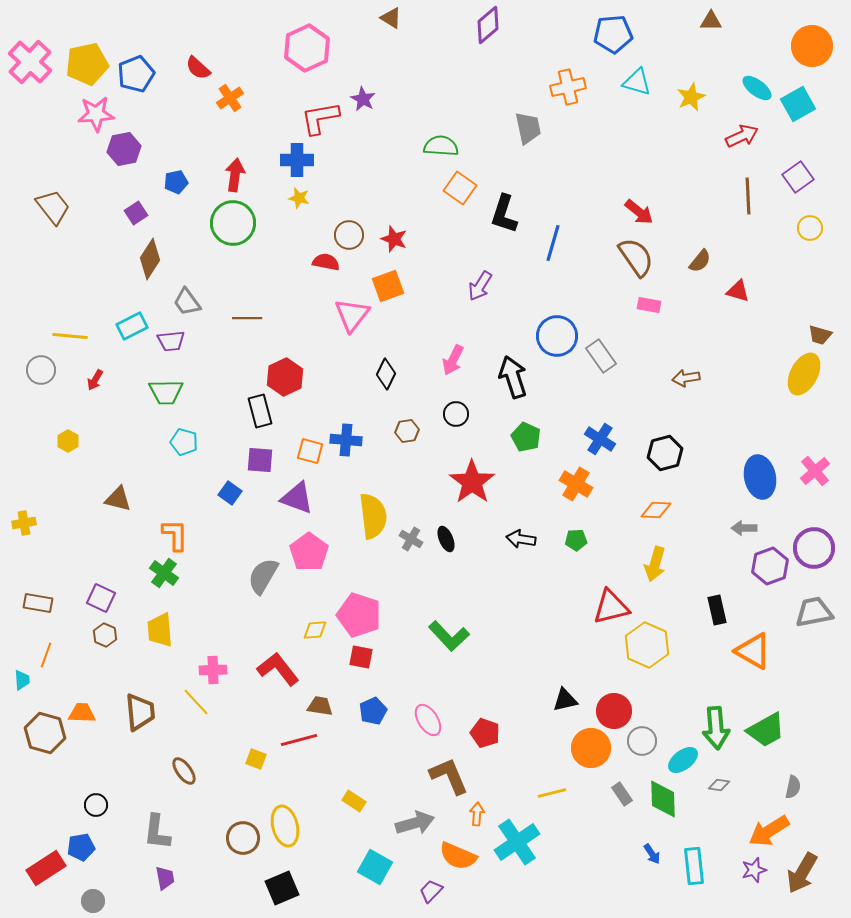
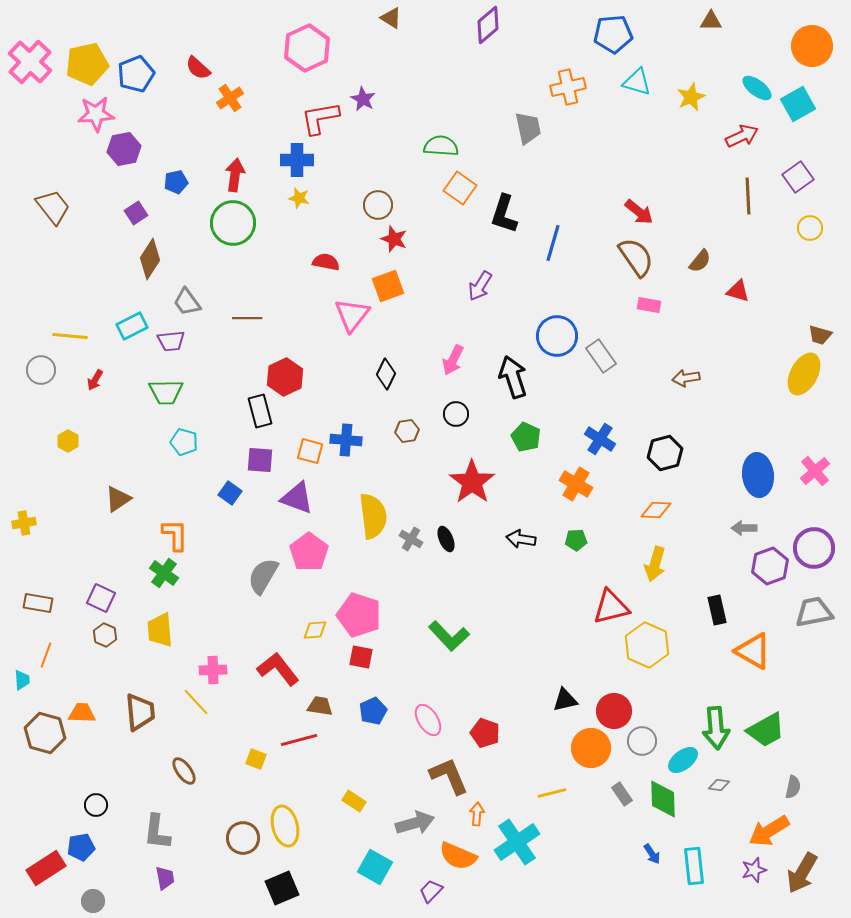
brown circle at (349, 235): moved 29 px right, 30 px up
blue ellipse at (760, 477): moved 2 px left, 2 px up; rotated 6 degrees clockwise
brown triangle at (118, 499): rotated 48 degrees counterclockwise
